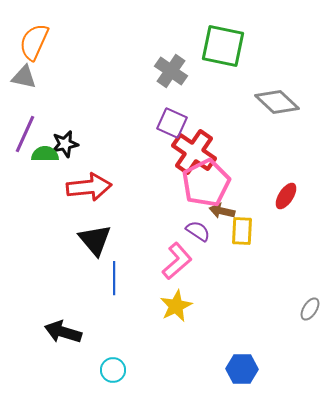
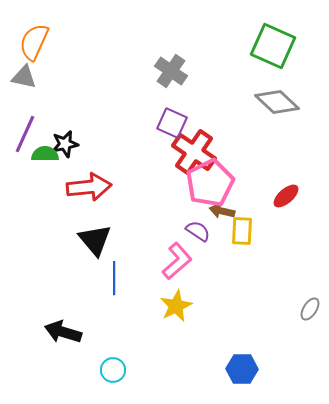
green square: moved 50 px right; rotated 12 degrees clockwise
pink pentagon: moved 4 px right
red ellipse: rotated 16 degrees clockwise
